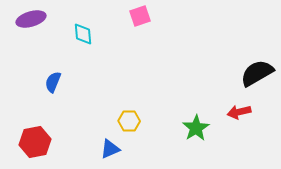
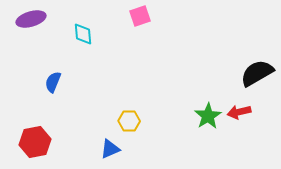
green star: moved 12 px right, 12 px up
